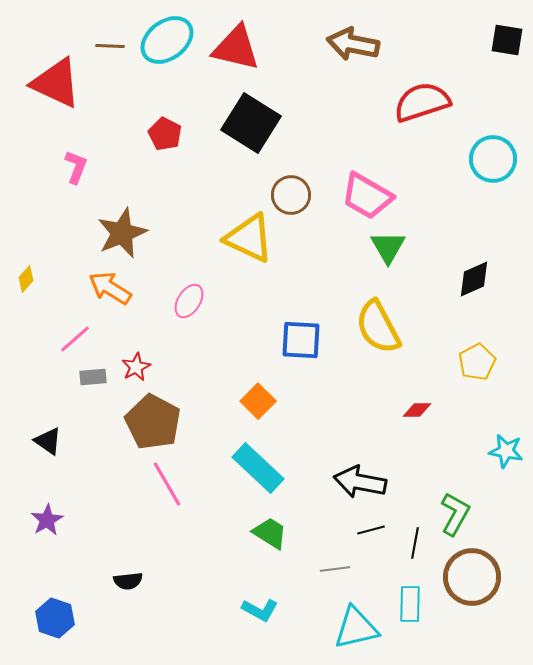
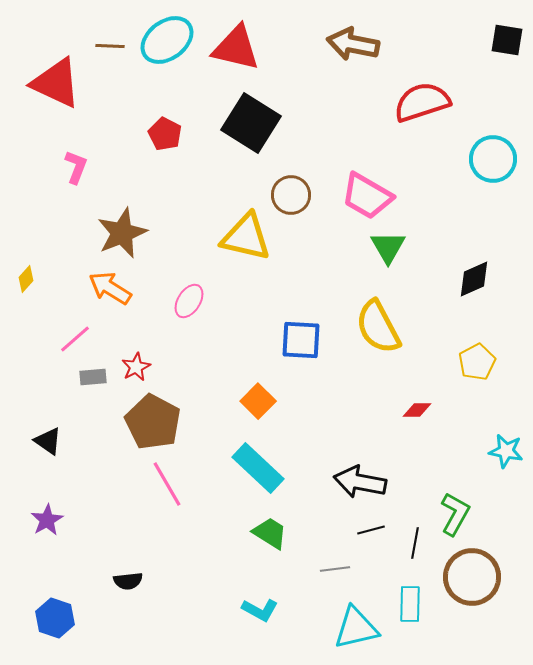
yellow triangle at (249, 238): moved 3 px left, 1 px up; rotated 12 degrees counterclockwise
